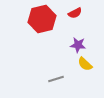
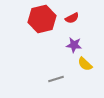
red semicircle: moved 3 px left, 5 px down
purple star: moved 4 px left
